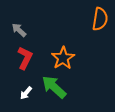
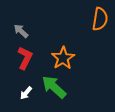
gray arrow: moved 2 px right, 1 px down
